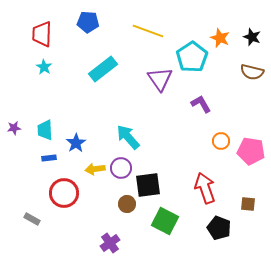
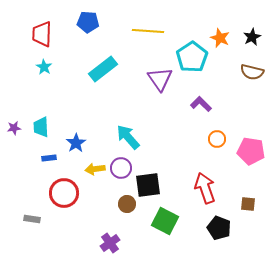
yellow line: rotated 16 degrees counterclockwise
black star: rotated 24 degrees clockwise
purple L-shape: rotated 15 degrees counterclockwise
cyan trapezoid: moved 4 px left, 3 px up
orange circle: moved 4 px left, 2 px up
gray rectangle: rotated 21 degrees counterclockwise
